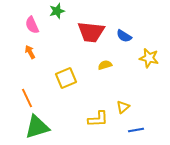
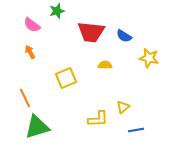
pink semicircle: rotated 30 degrees counterclockwise
yellow semicircle: rotated 16 degrees clockwise
orange line: moved 2 px left
